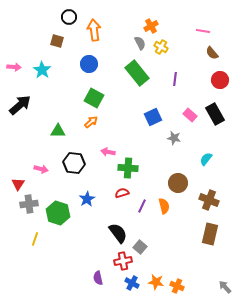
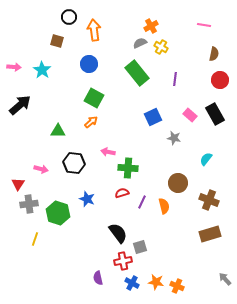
pink line at (203, 31): moved 1 px right, 6 px up
gray semicircle at (140, 43): rotated 88 degrees counterclockwise
brown semicircle at (212, 53): moved 2 px right, 1 px down; rotated 128 degrees counterclockwise
blue star at (87, 199): rotated 21 degrees counterclockwise
purple line at (142, 206): moved 4 px up
brown rectangle at (210, 234): rotated 60 degrees clockwise
gray square at (140, 247): rotated 32 degrees clockwise
gray arrow at (225, 287): moved 8 px up
